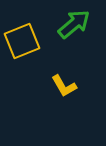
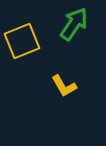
green arrow: rotated 16 degrees counterclockwise
